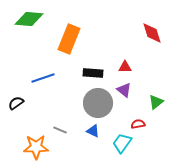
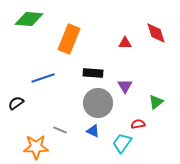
red diamond: moved 4 px right
red triangle: moved 24 px up
purple triangle: moved 1 px right, 4 px up; rotated 21 degrees clockwise
